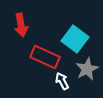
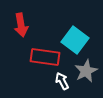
cyan square: moved 1 px down
red rectangle: rotated 16 degrees counterclockwise
gray star: moved 1 px left, 2 px down
